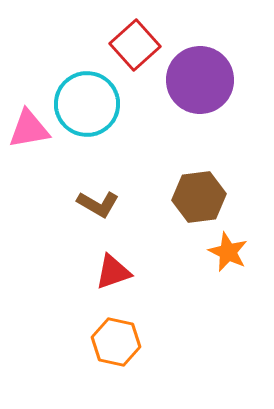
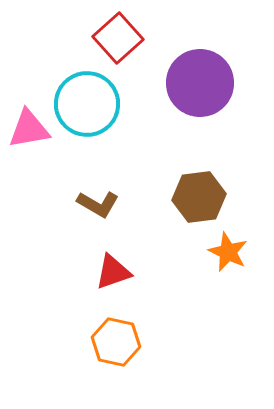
red square: moved 17 px left, 7 px up
purple circle: moved 3 px down
